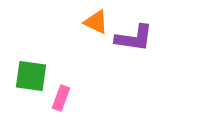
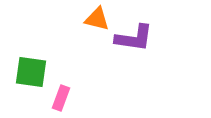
orange triangle: moved 1 px right, 3 px up; rotated 12 degrees counterclockwise
green square: moved 4 px up
